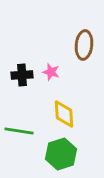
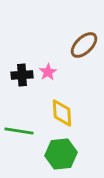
brown ellipse: rotated 40 degrees clockwise
pink star: moved 3 px left; rotated 24 degrees clockwise
yellow diamond: moved 2 px left, 1 px up
green hexagon: rotated 12 degrees clockwise
